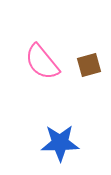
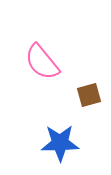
brown square: moved 30 px down
